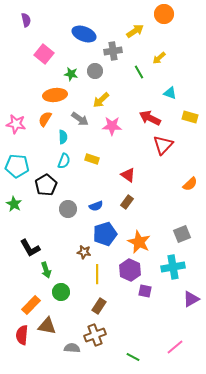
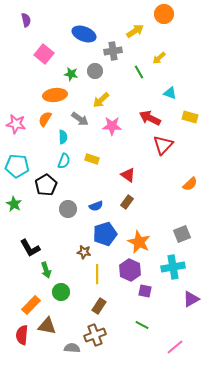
green line at (133, 357): moved 9 px right, 32 px up
